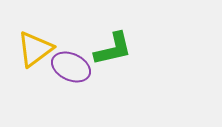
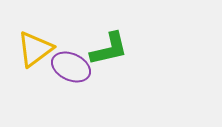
green L-shape: moved 4 px left
